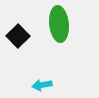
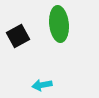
black square: rotated 15 degrees clockwise
